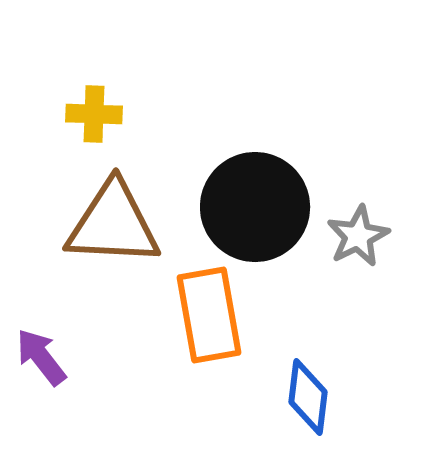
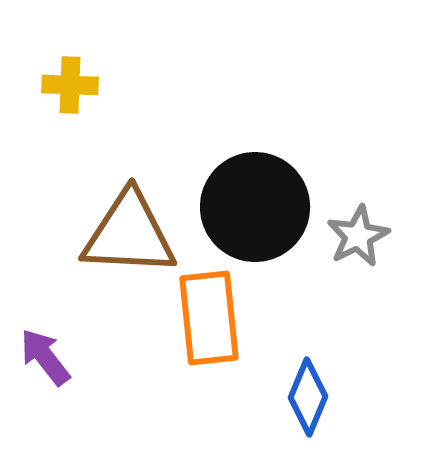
yellow cross: moved 24 px left, 29 px up
brown triangle: moved 16 px right, 10 px down
orange rectangle: moved 3 px down; rotated 4 degrees clockwise
purple arrow: moved 4 px right
blue diamond: rotated 16 degrees clockwise
